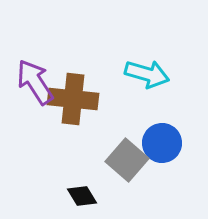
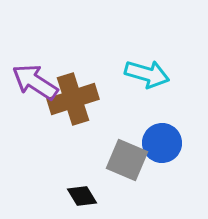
purple arrow: rotated 24 degrees counterclockwise
brown cross: rotated 24 degrees counterclockwise
gray square: rotated 18 degrees counterclockwise
